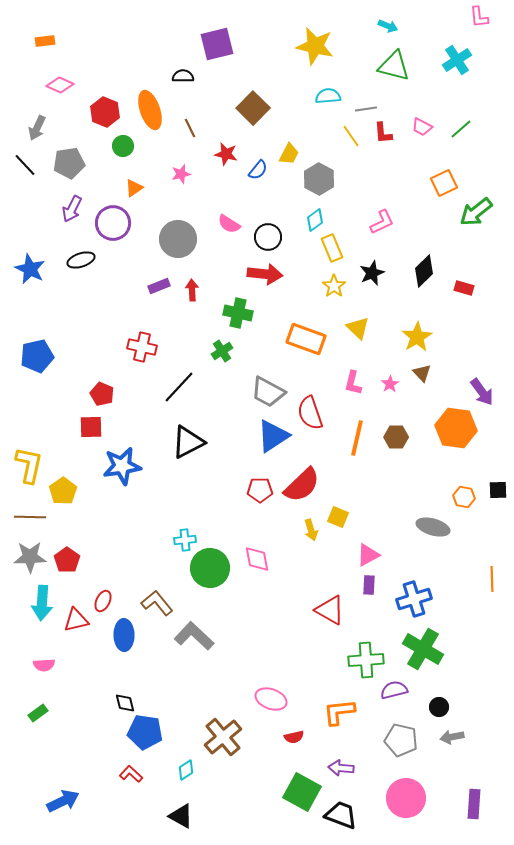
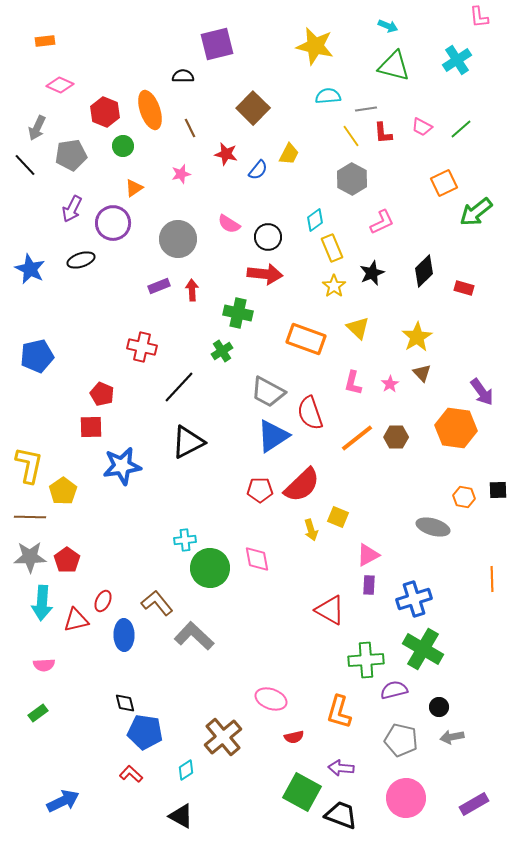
gray pentagon at (69, 163): moved 2 px right, 8 px up
gray hexagon at (319, 179): moved 33 px right
orange line at (357, 438): rotated 39 degrees clockwise
orange L-shape at (339, 712): rotated 68 degrees counterclockwise
purple rectangle at (474, 804): rotated 56 degrees clockwise
